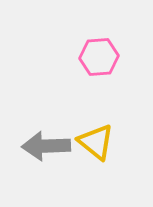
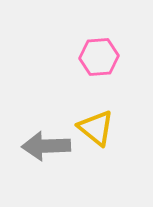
yellow triangle: moved 14 px up
